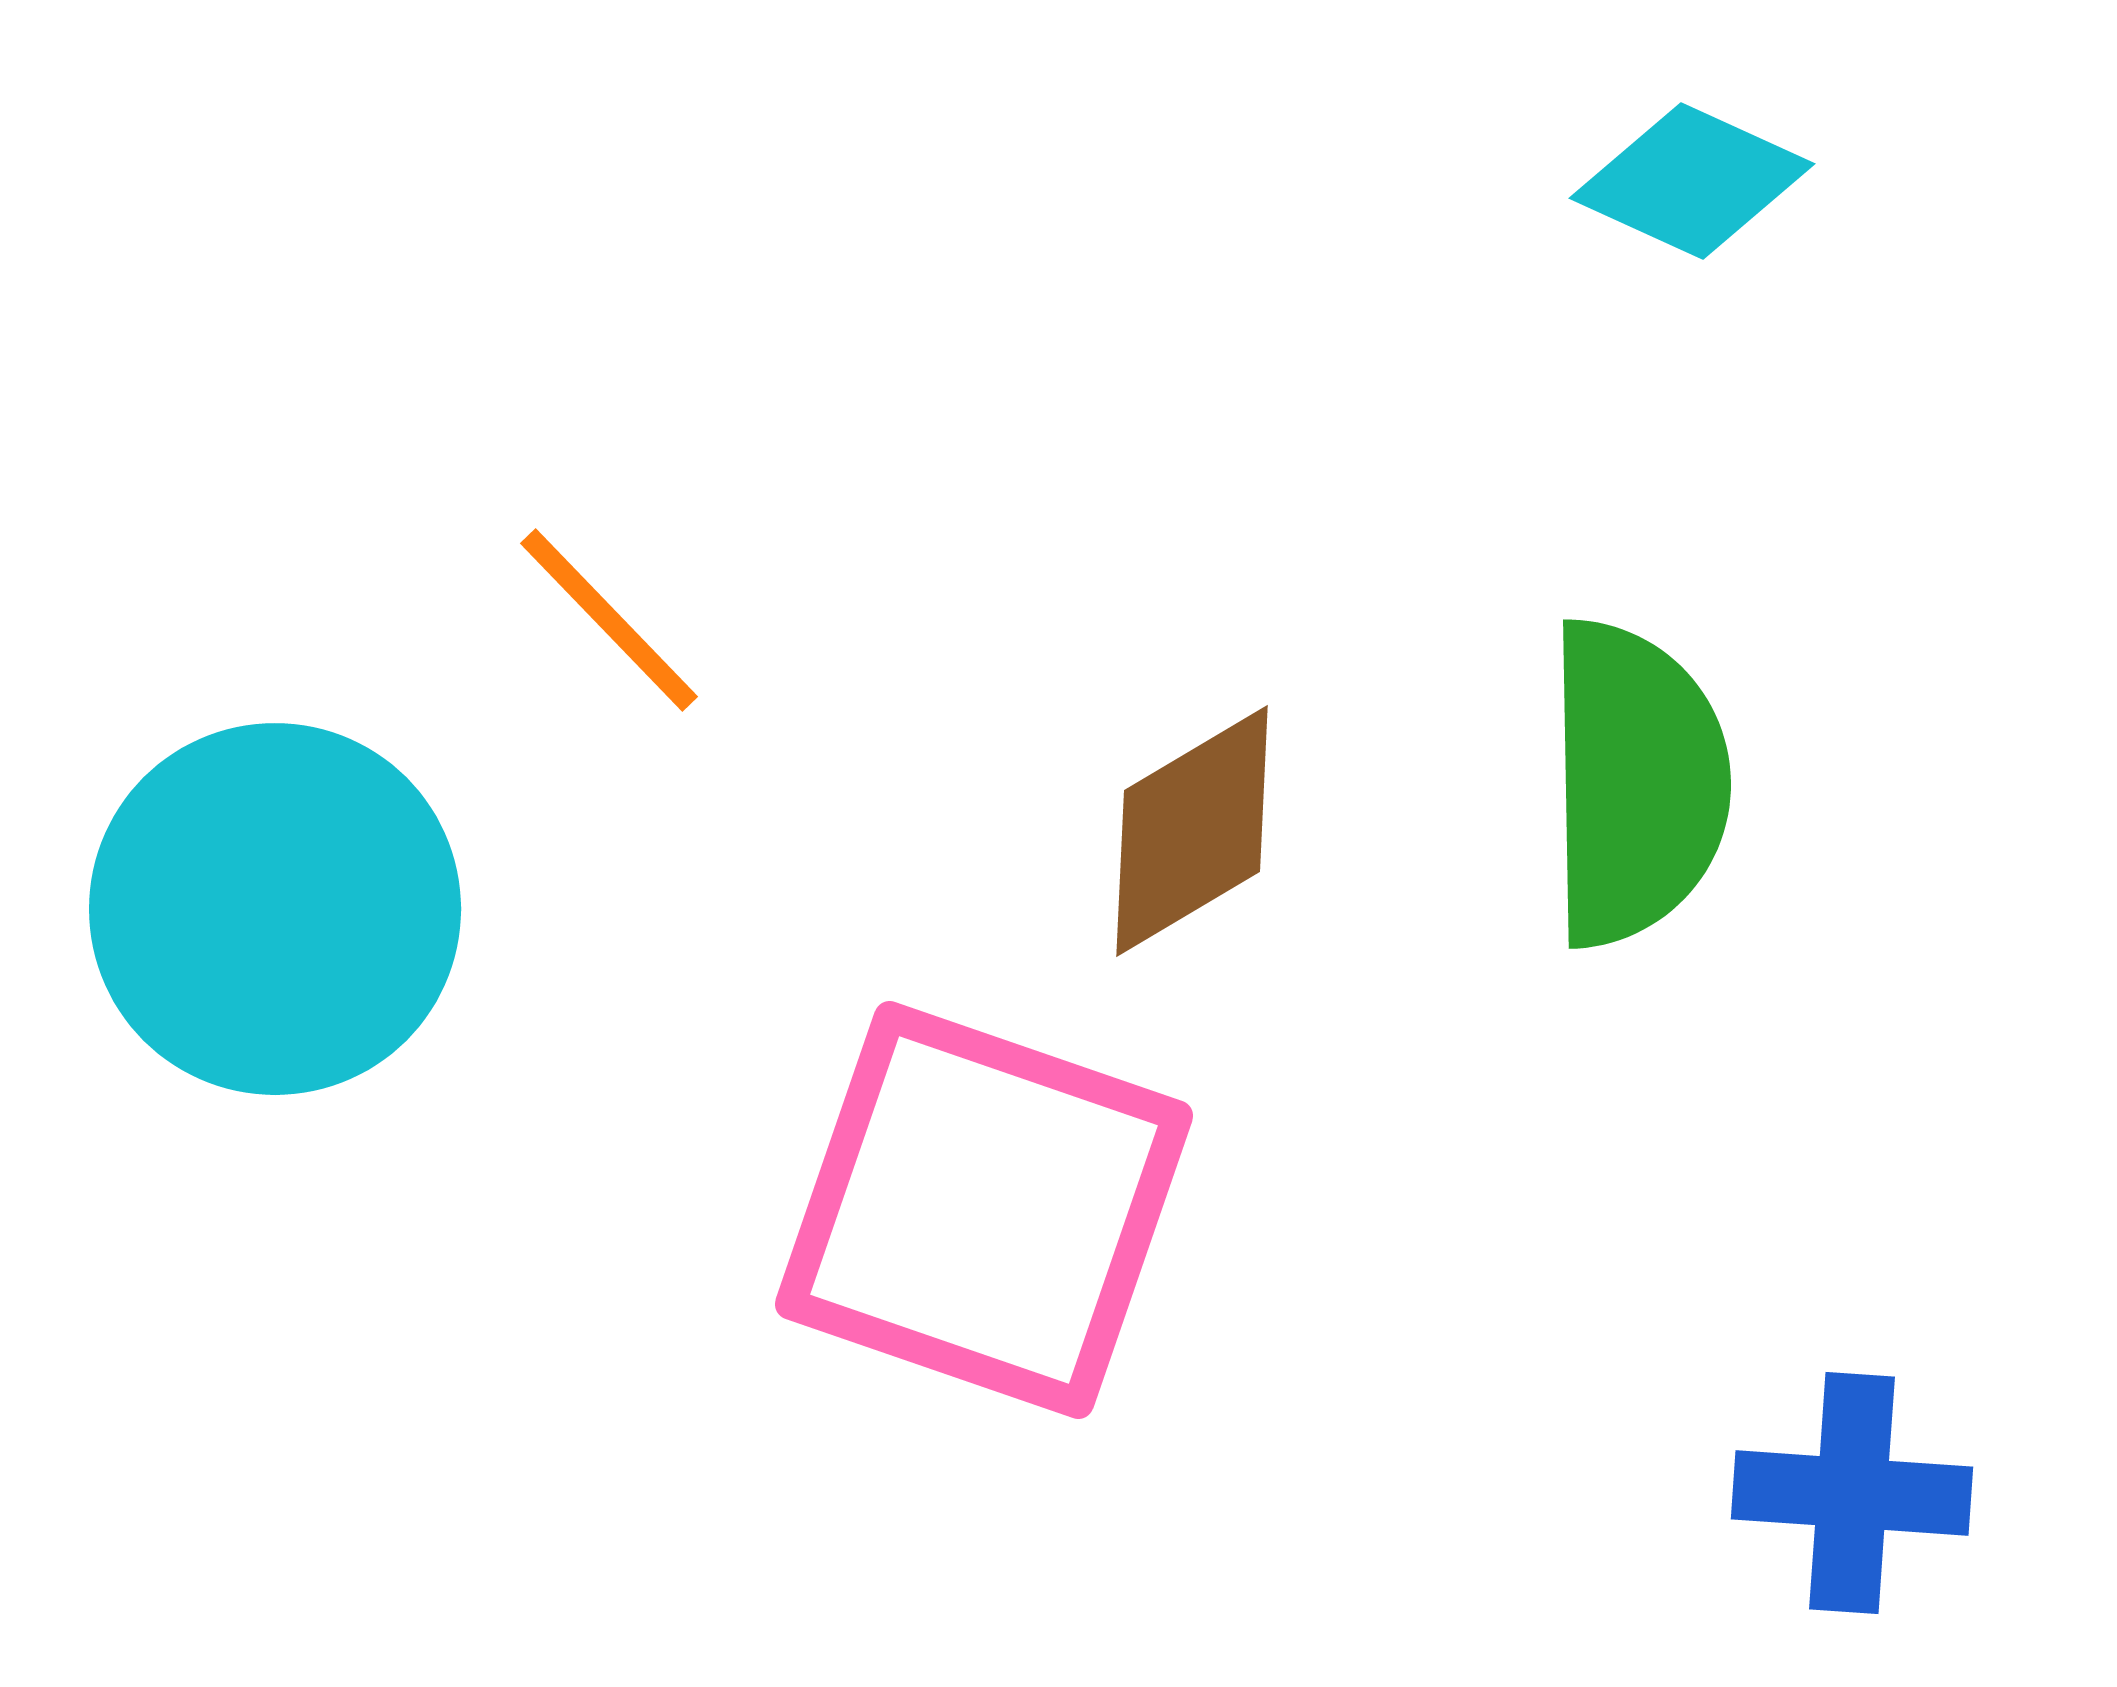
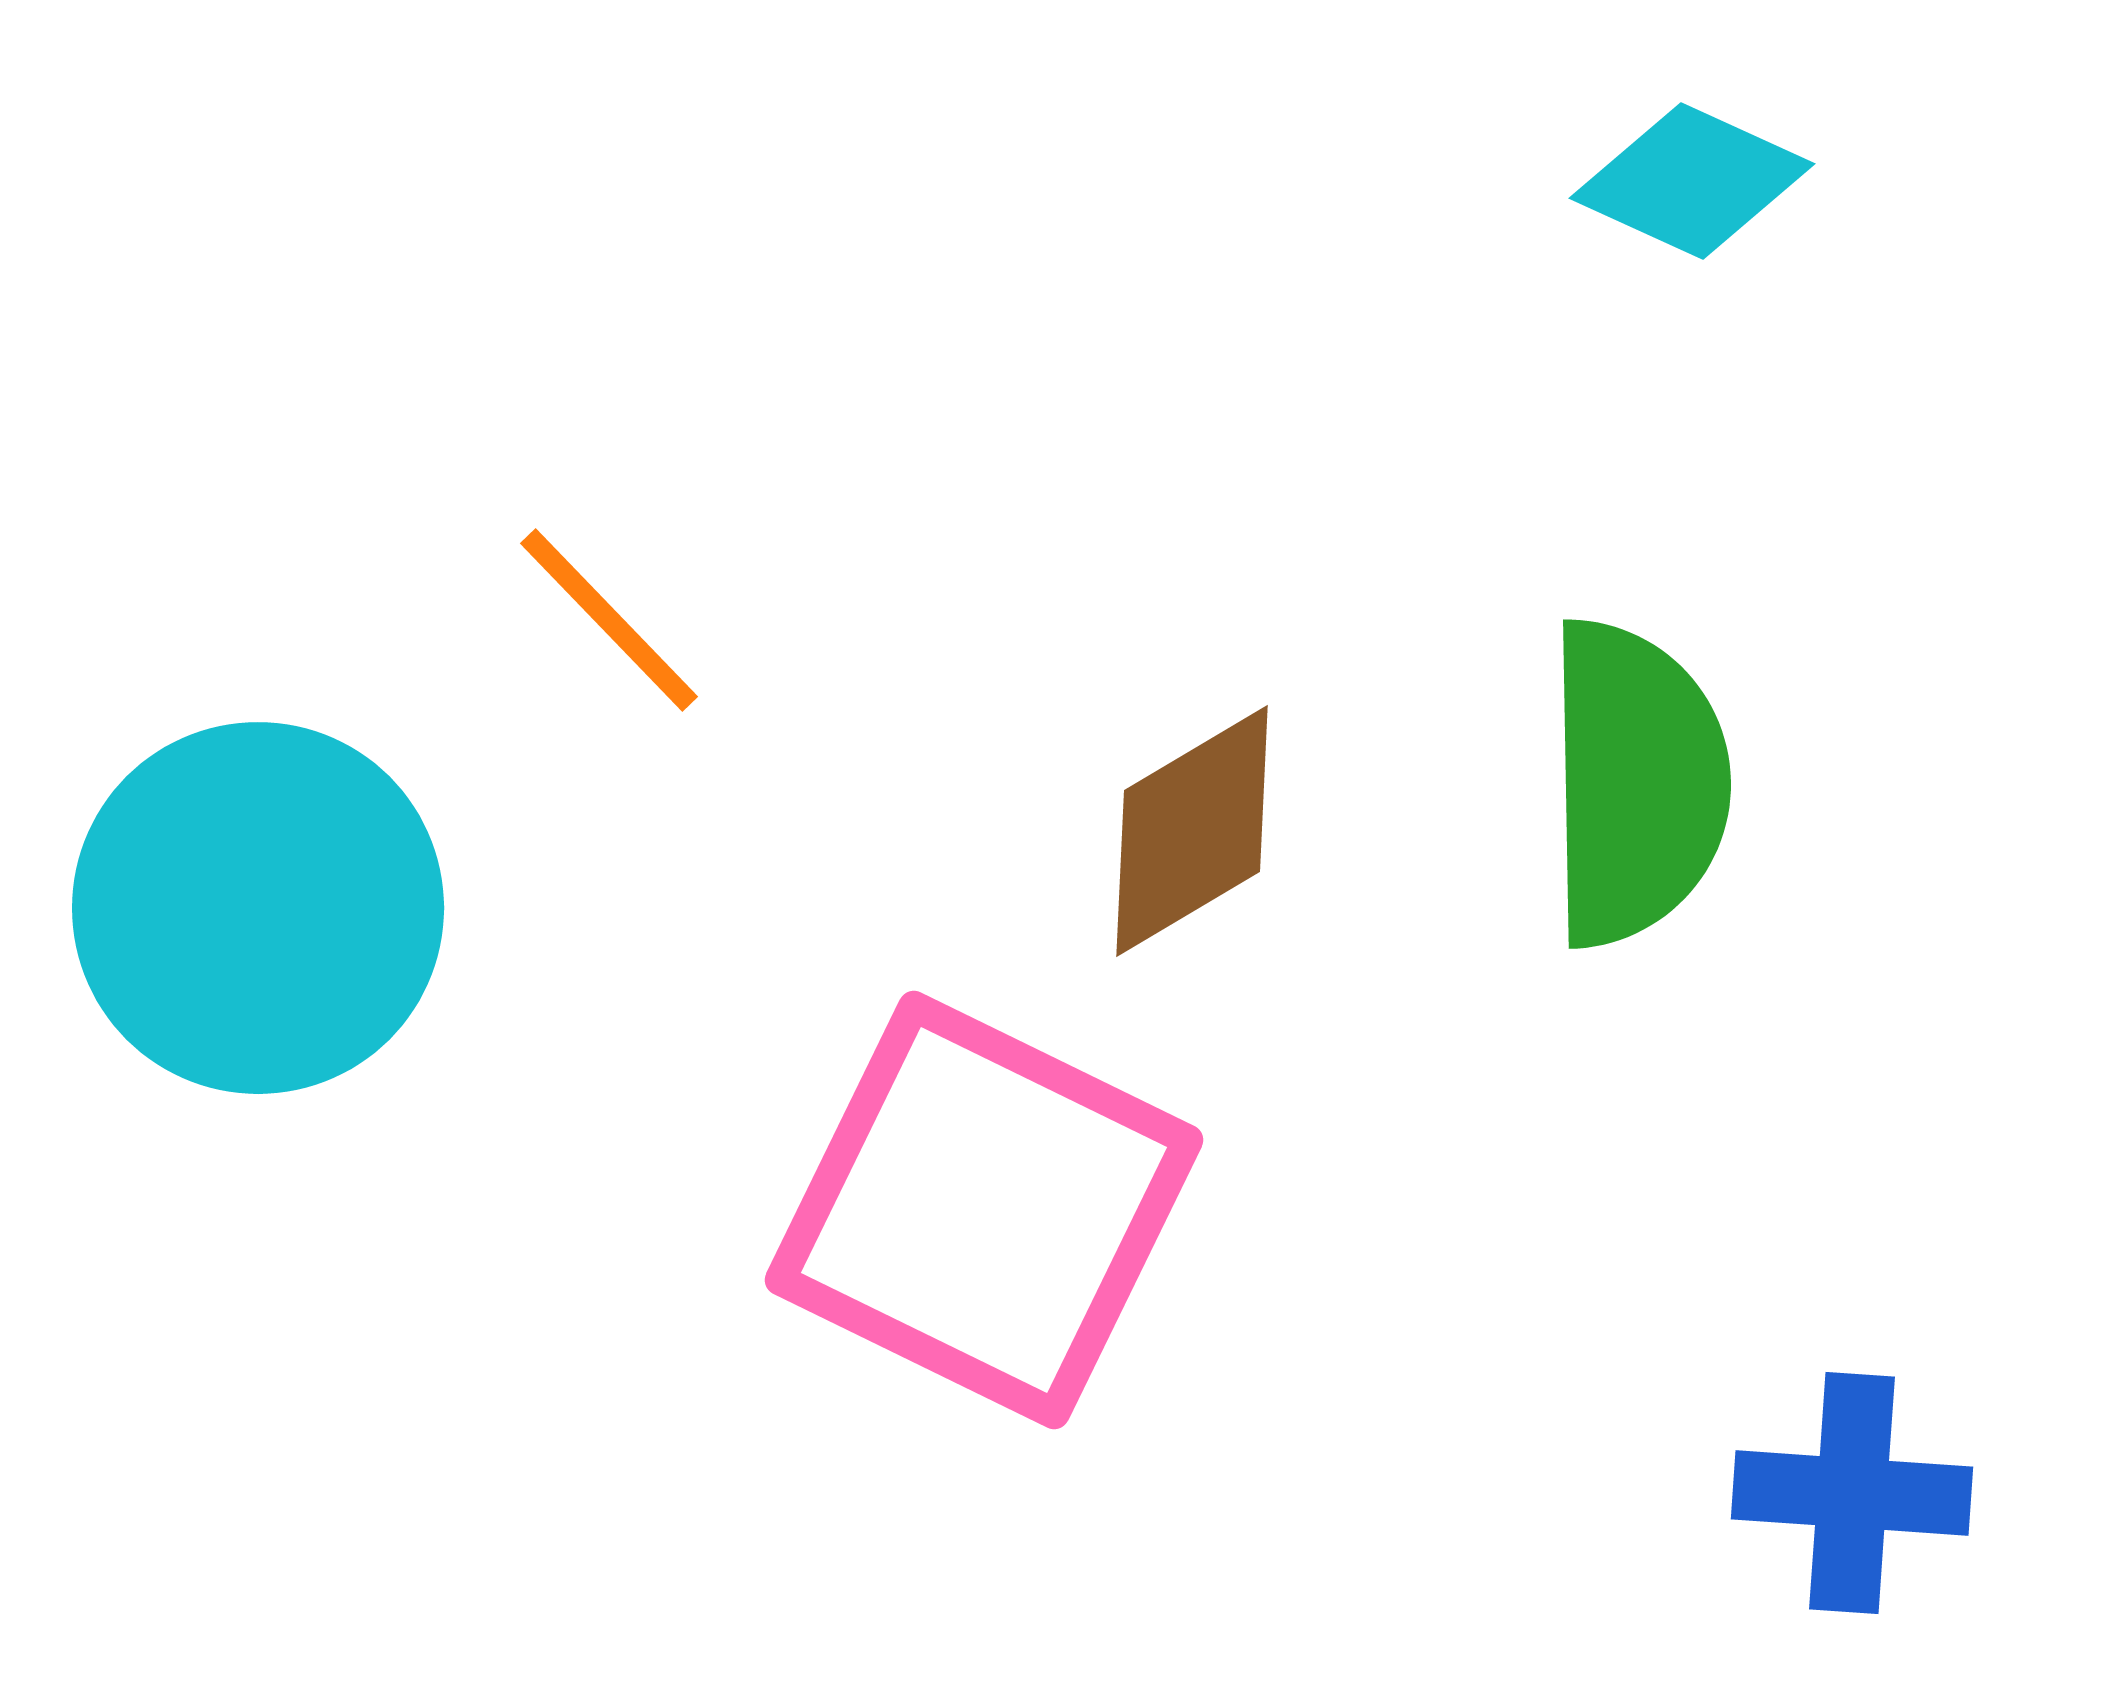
cyan circle: moved 17 px left, 1 px up
pink square: rotated 7 degrees clockwise
